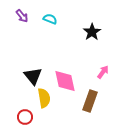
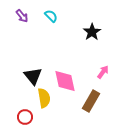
cyan semicircle: moved 1 px right, 3 px up; rotated 24 degrees clockwise
brown rectangle: moved 1 px right; rotated 10 degrees clockwise
